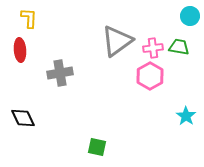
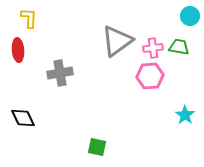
red ellipse: moved 2 px left
pink hexagon: rotated 24 degrees clockwise
cyan star: moved 1 px left, 1 px up
